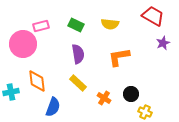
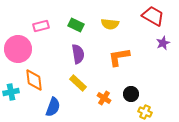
pink circle: moved 5 px left, 5 px down
orange diamond: moved 3 px left, 1 px up
